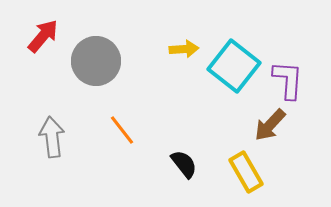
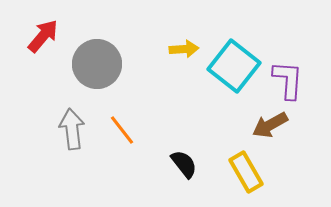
gray circle: moved 1 px right, 3 px down
brown arrow: rotated 18 degrees clockwise
gray arrow: moved 20 px right, 8 px up
